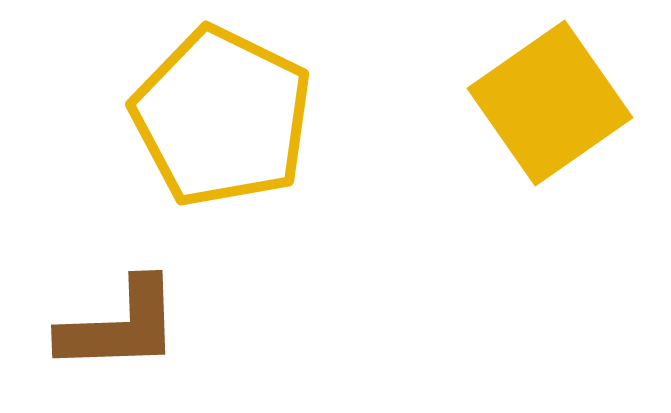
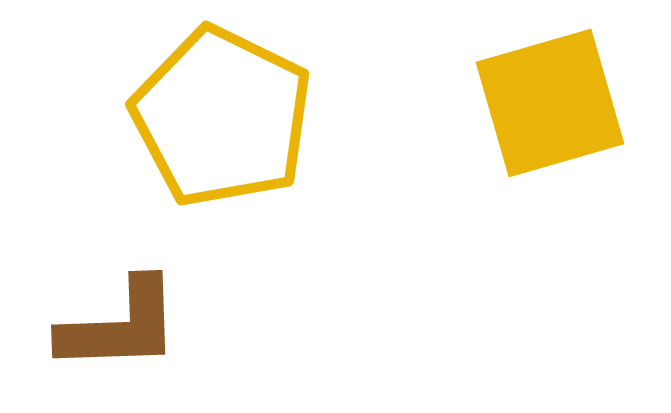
yellow square: rotated 19 degrees clockwise
